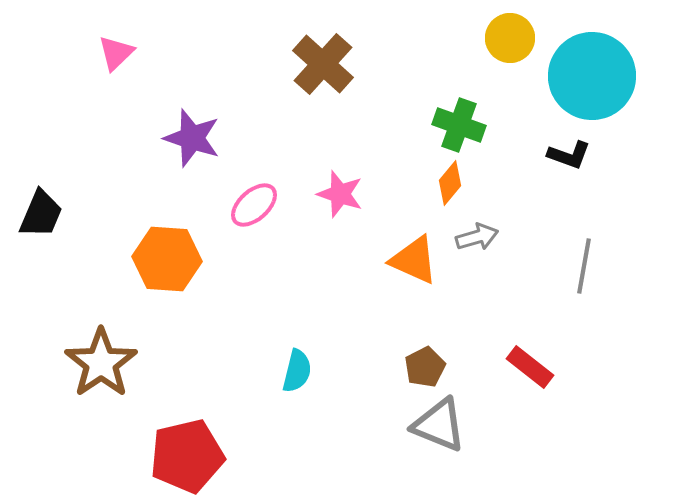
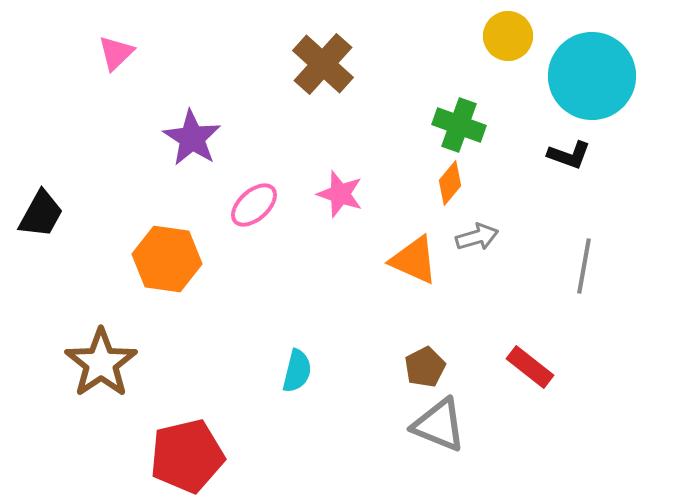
yellow circle: moved 2 px left, 2 px up
purple star: rotated 14 degrees clockwise
black trapezoid: rotated 6 degrees clockwise
orange hexagon: rotated 4 degrees clockwise
